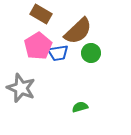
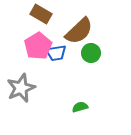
brown semicircle: moved 1 px right
blue trapezoid: moved 2 px left
gray star: rotated 28 degrees clockwise
